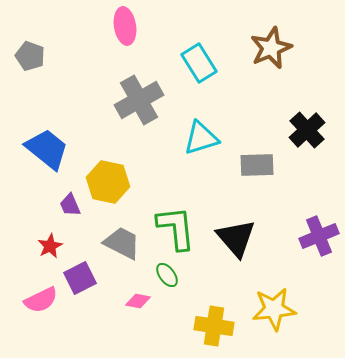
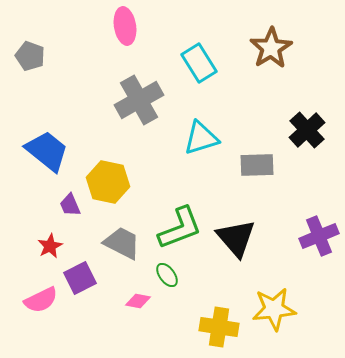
brown star: rotated 9 degrees counterclockwise
blue trapezoid: moved 2 px down
green L-shape: moved 4 px right; rotated 75 degrees clockwise
yellow cross: moved 5 px right, 1 px down
